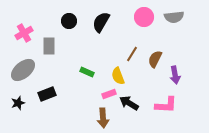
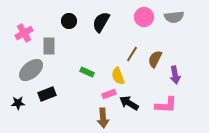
gray ellipse: moved 8 px right
black star: rotated 16 degrees clockwise
